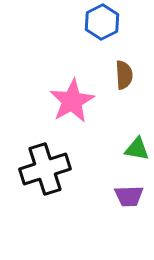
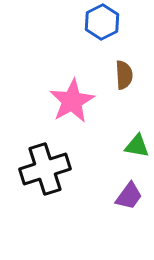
green triangle: moved 3 px up
purple trapezoid: rotated 52 degrees counterclockwise
